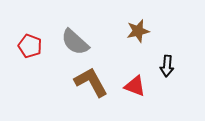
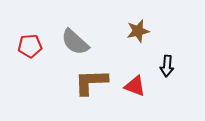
red pentagon: rotated 25 degrees counterclockwise
brown L-shape: rotated 63 degrees counterclockwise
